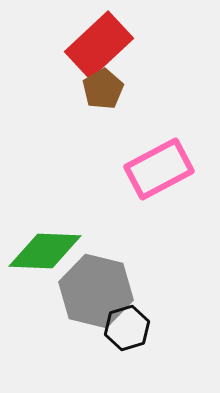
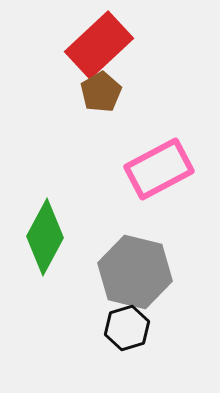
brown pentagon: moved 2 px left, 3 px down
green diamond: moved 14 px up; rotated 64 degrees counterclockwise
gray hexagon: moved 39 px right, 19 px up
